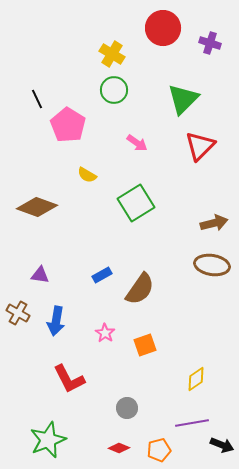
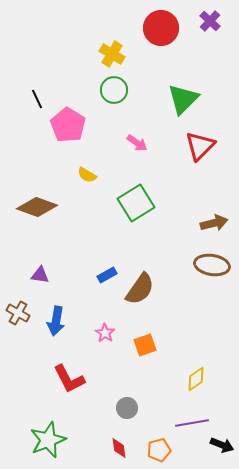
red circle: moved 2 px left
purple cross: moved 22 px up; rotated 25 degrees clockwise
blue rectangle: moved 5 px right
red diamond: rotated 60 degrees clockwise
